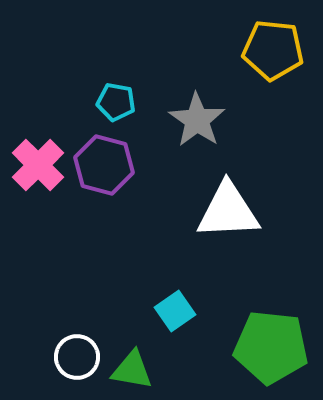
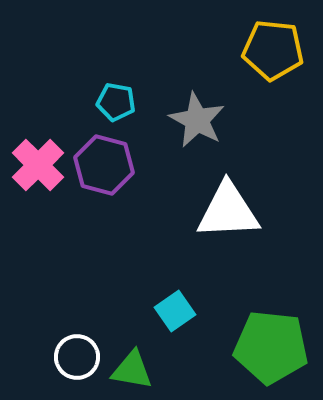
gray star: rotated 6 degrees counterclockwise
